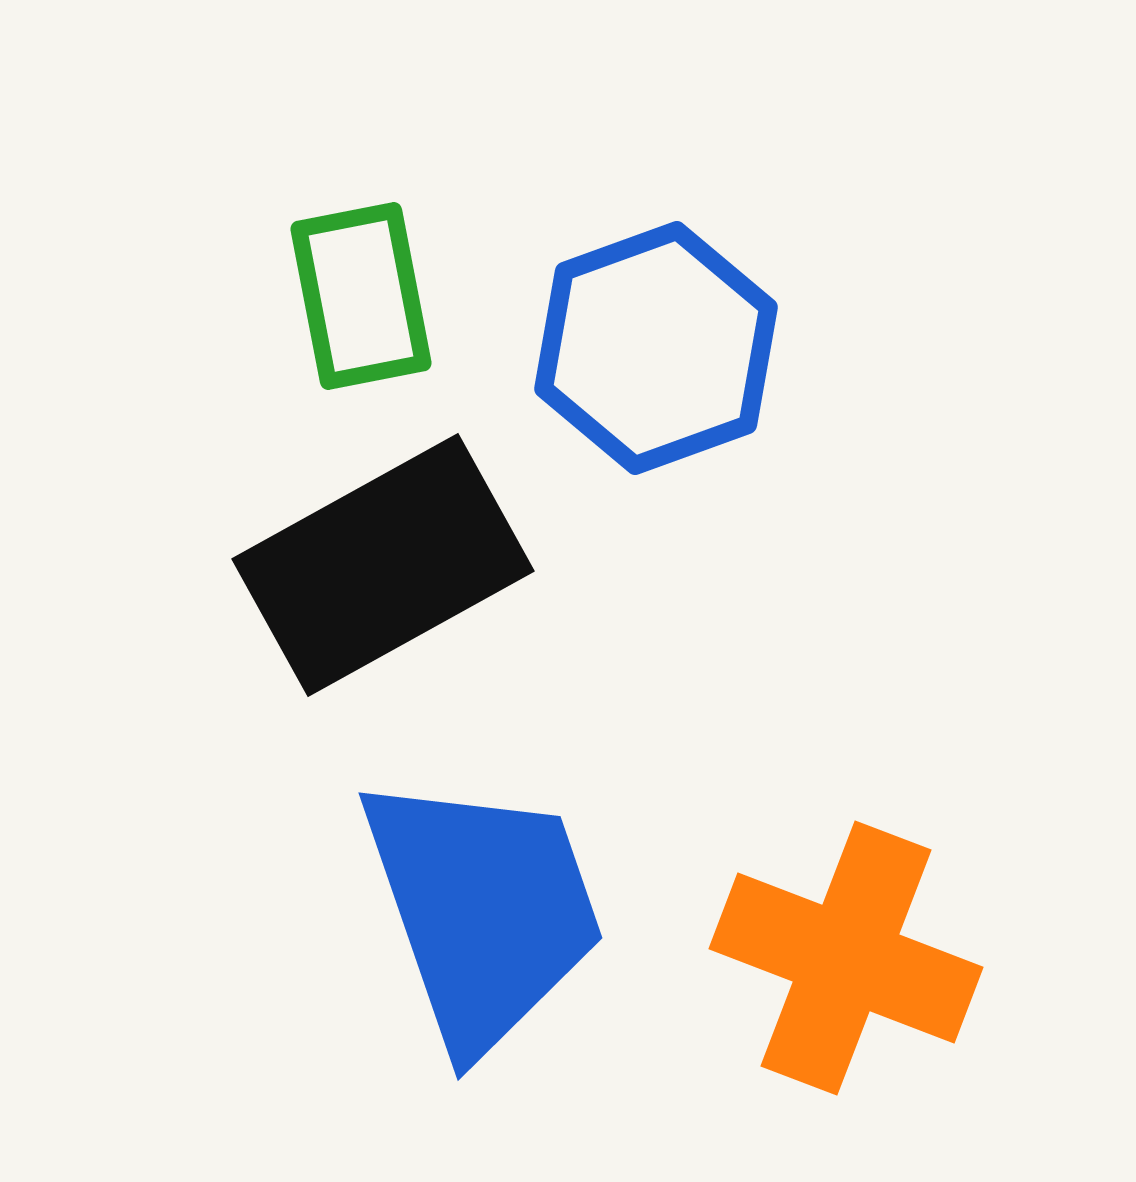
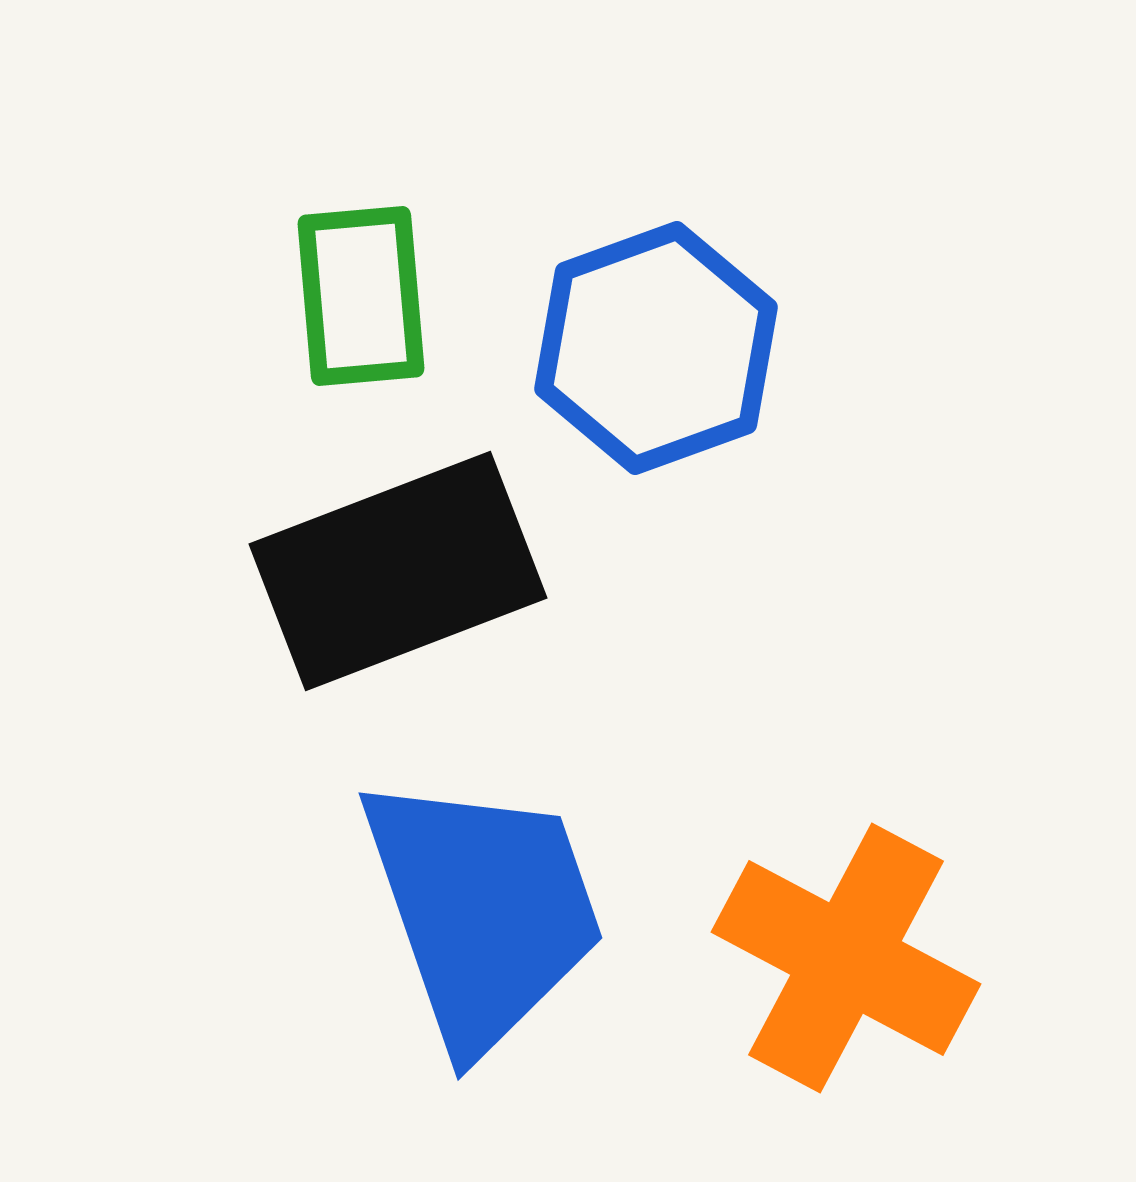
green rectangle: rotated 6 degrees clockwise
black rectangle: moved 15 px right, 6 px down; rotated 8 degrees clockwise
orange cross: rotated 7 degrees clockwise
